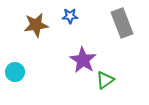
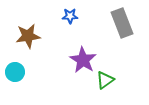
brown star: moved 8 px left, 11 px down
